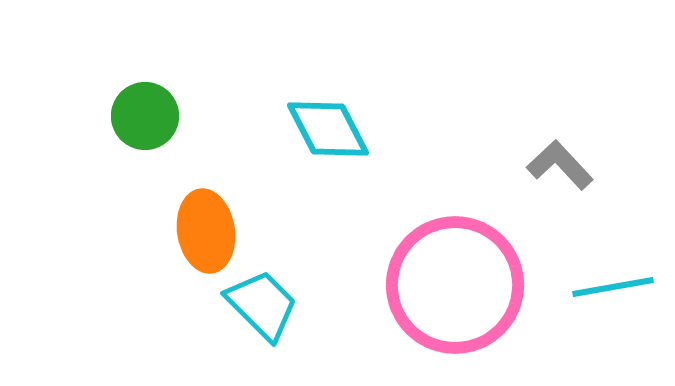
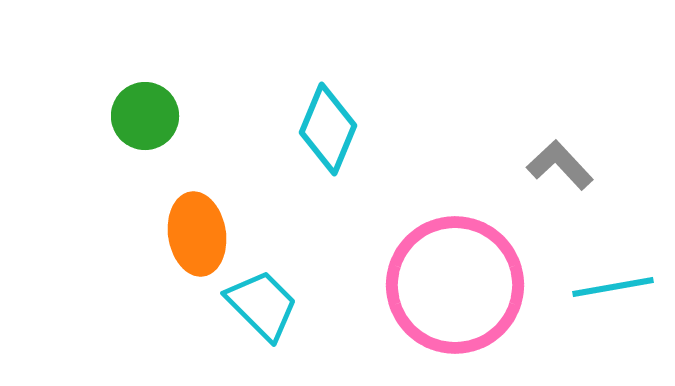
cyan diamond: rotated 50 degrees clockwise
orange ellipse: moved 9 px left, 3 px down
